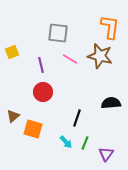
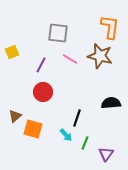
purple line: rotated 42 degrees clockwise
brown triangle: moved 2 px right
cyan arrow: moved 7 px up
